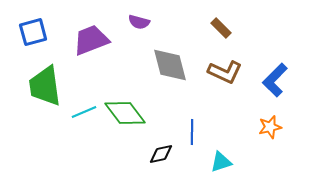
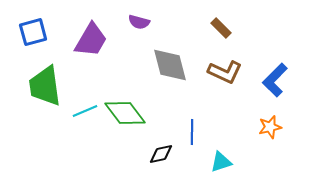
purple trapezoid: rotated 141 degrees clockwise
cyan line: moved 1 px right, 1 px up
